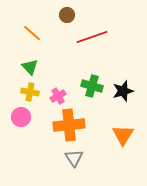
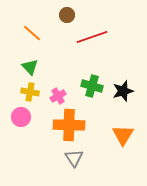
orange cross: rotated 8 degrees clockwise
